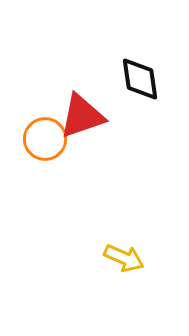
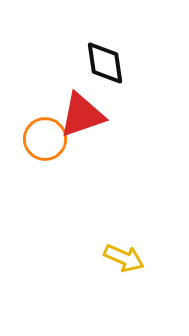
black diamond: moved 35 px left, 16 px up
red triangle: moved 1 px up
